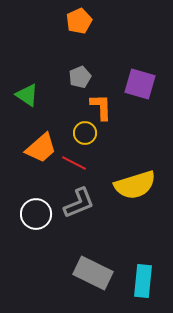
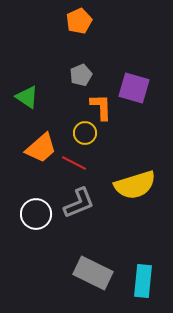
gray pentagon: moved 1 px right, 2 px up
purple square: moved 6 px left, 4 px down
green triangle: moved 2 px down
